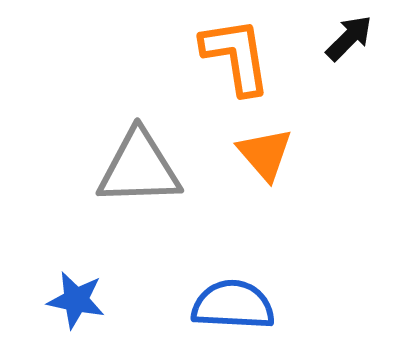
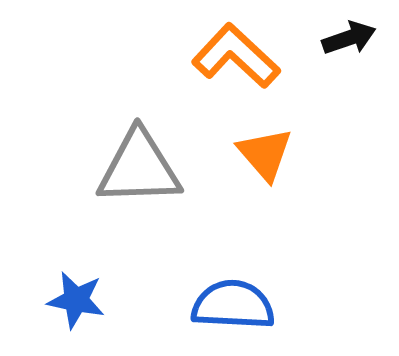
black arrow: rotated 26 degrees clockwise
orange L-shape: rotated 38 degrees counterclockwise
